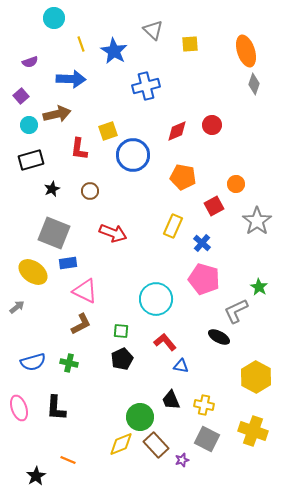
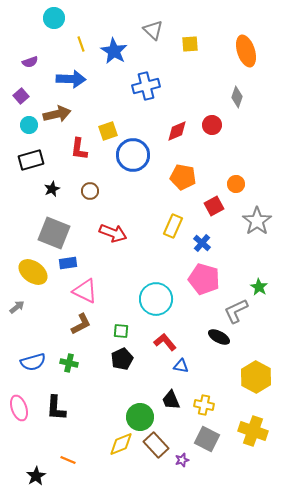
gray diamond at (254, 84): moved 17 px left, 13 px down
